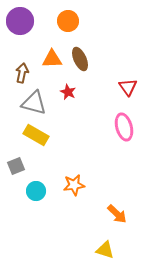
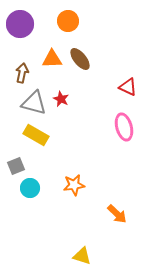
purple circle: moved 3 px down
brown ellipse: rotated 15 degrees counterclockwise
red triangle: rotated 30 degrees counterclockwise
red star: moved 7 px left, 7 px down
cyan circle: moved 6 px left, 3 px up
yellow triangle: moved 23 px left, 6 px down
